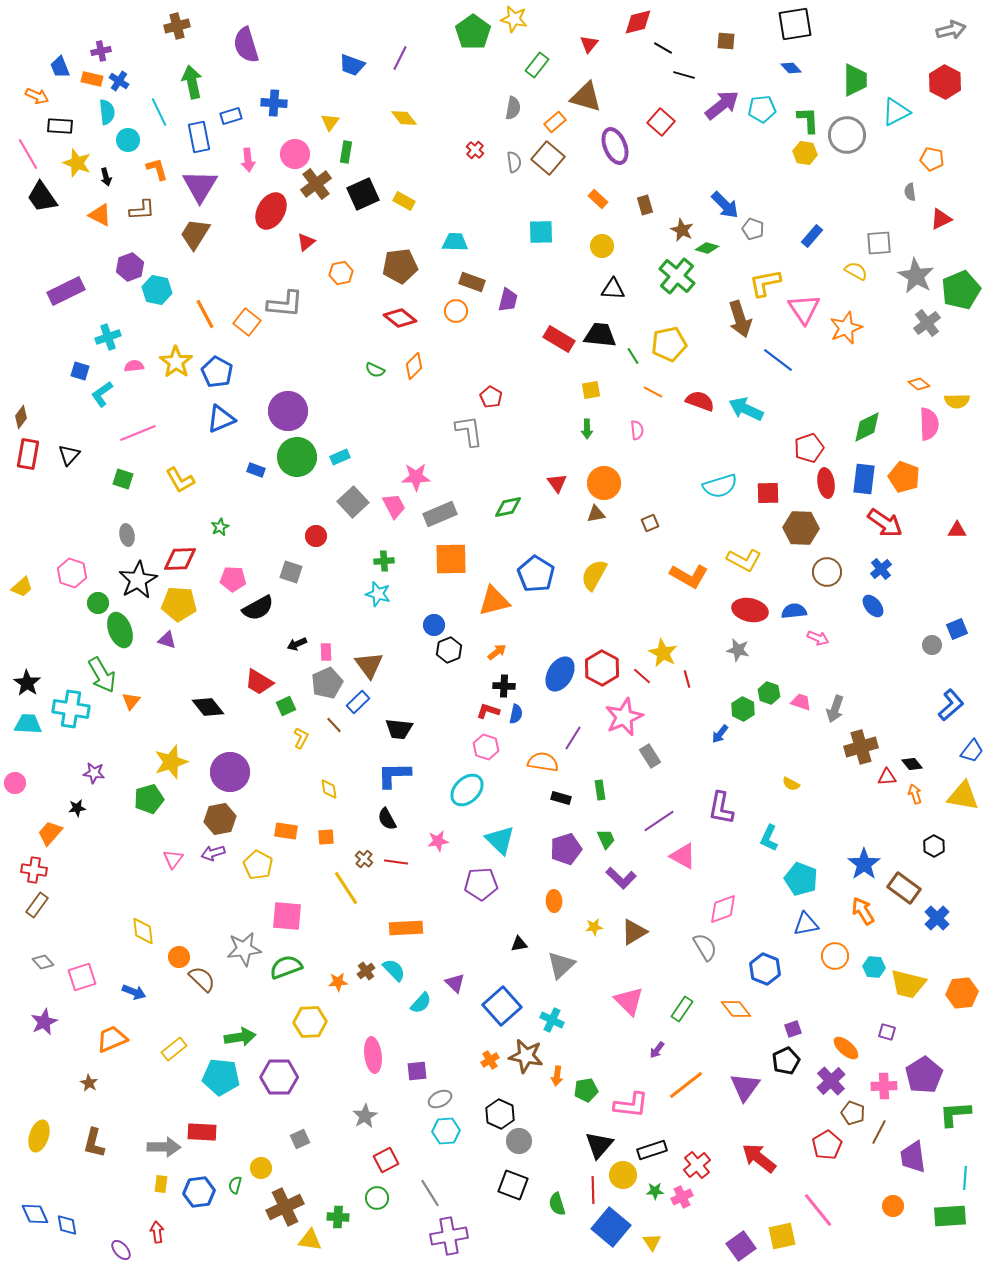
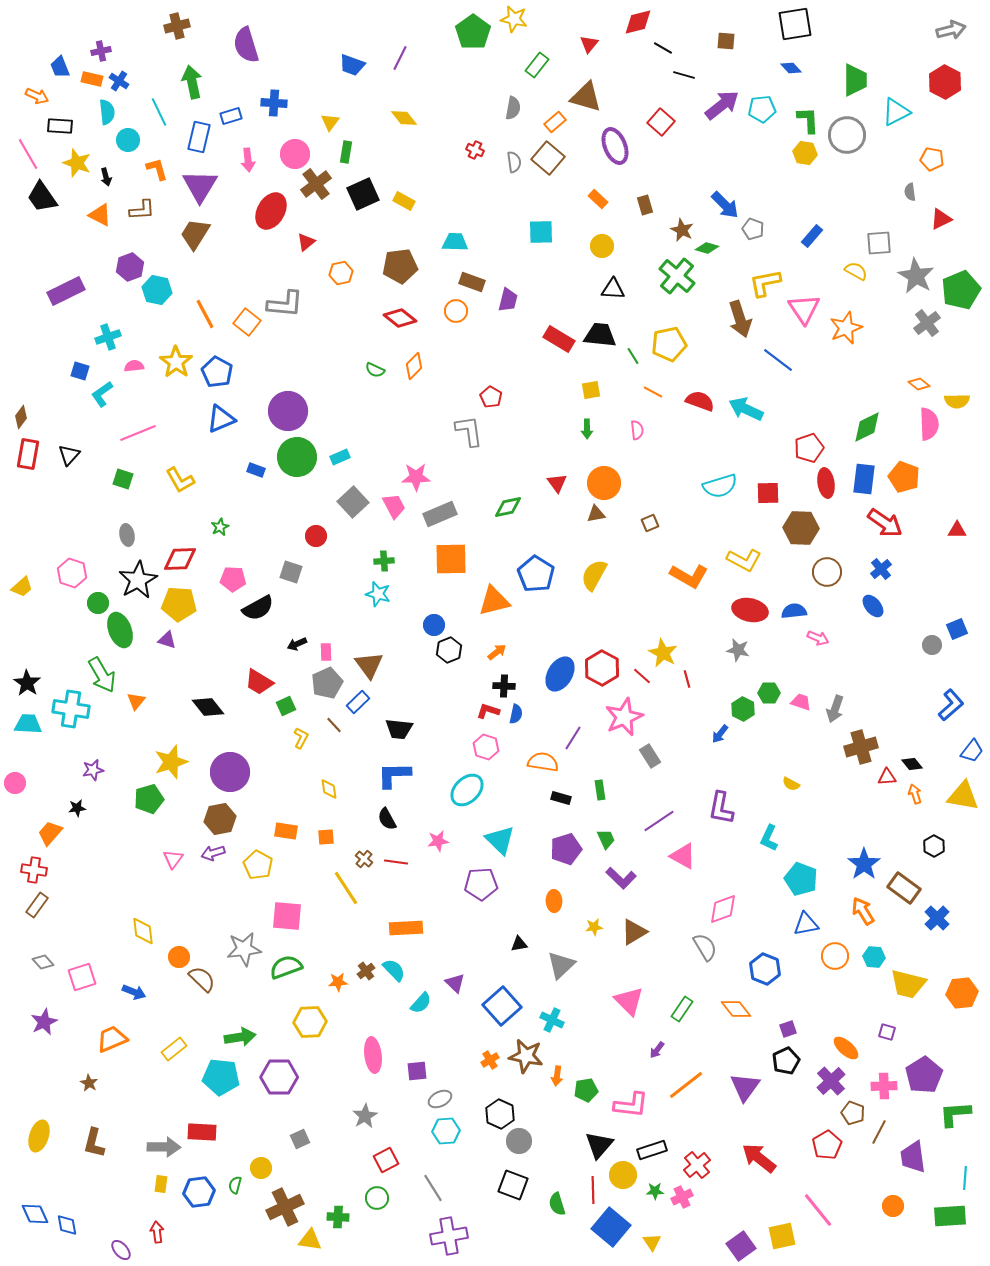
blue rectangle at (199, 137): rotated 24 degrees clockwise
red cross at (475, 150): rotated 18 degrees counterclockwise
green hexagon at (769, 693): rotated 20 degrees counterclockwise
orange triangle at (131, 701): moved 5 px right
purple star at (94, 773): moved 1 px left, 3 px up; rotated 20 degrees counterclockwise
cyan hexagon at (874, 967): moved 10 px up
purple square at (793, 1029): moved 5 px left
gray line at (430, 1193): moved 3 px right, 5 px up
